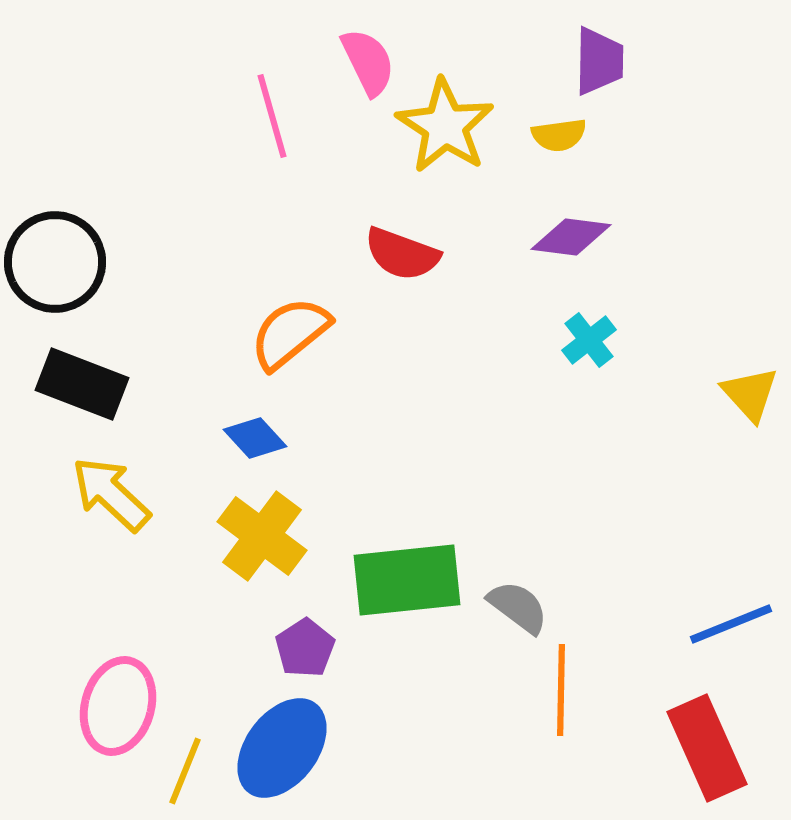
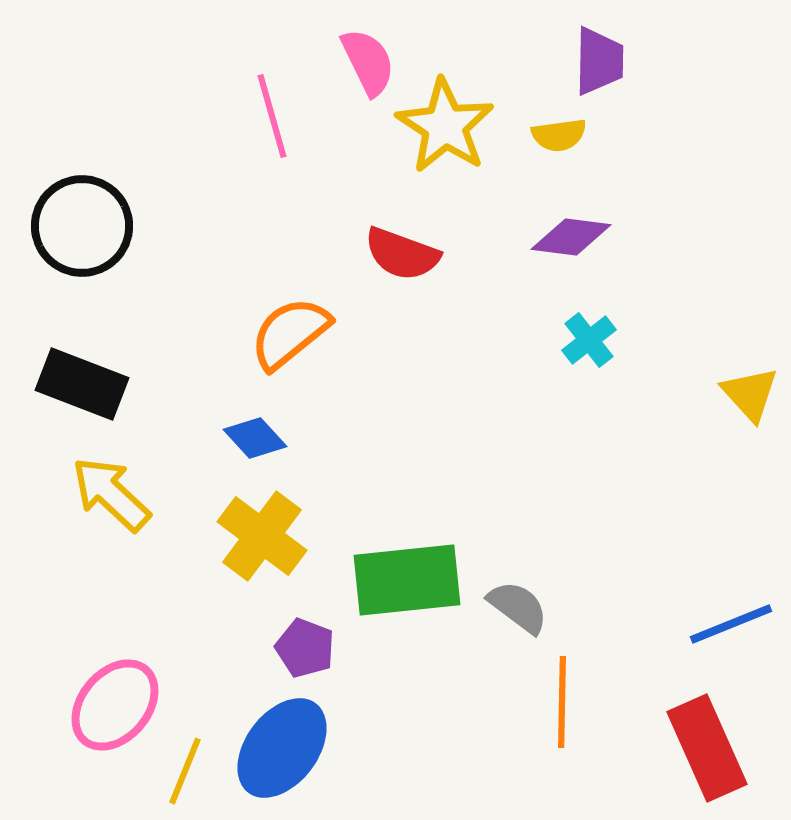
black circle: moved 27 px right, 36 px up
purple pentagon: rotated 18 degrees counterclockwise
orange line: moved 1 px right, 12 px down
pink ellipse: moved 3 px left, 1 px up; rotated 24 degrees clockwise
